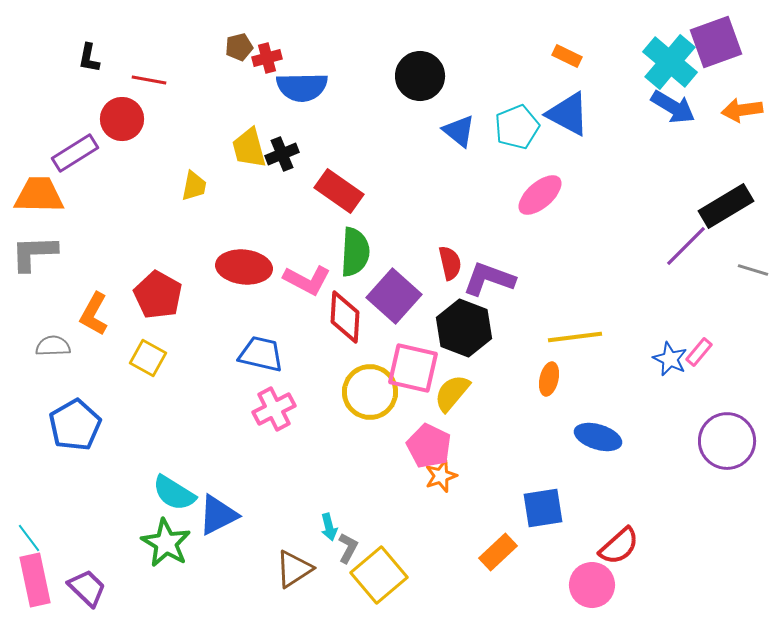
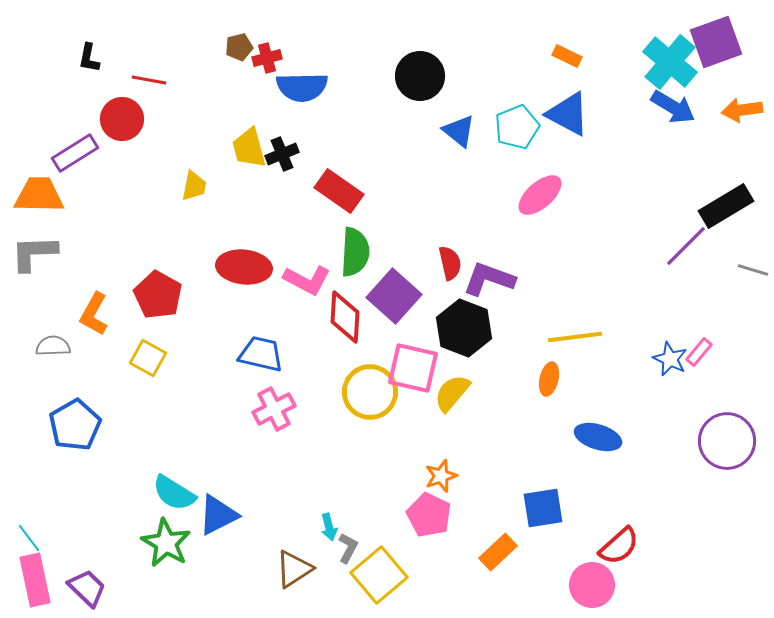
pink pentagon at (429, 446): moved 69 px down
